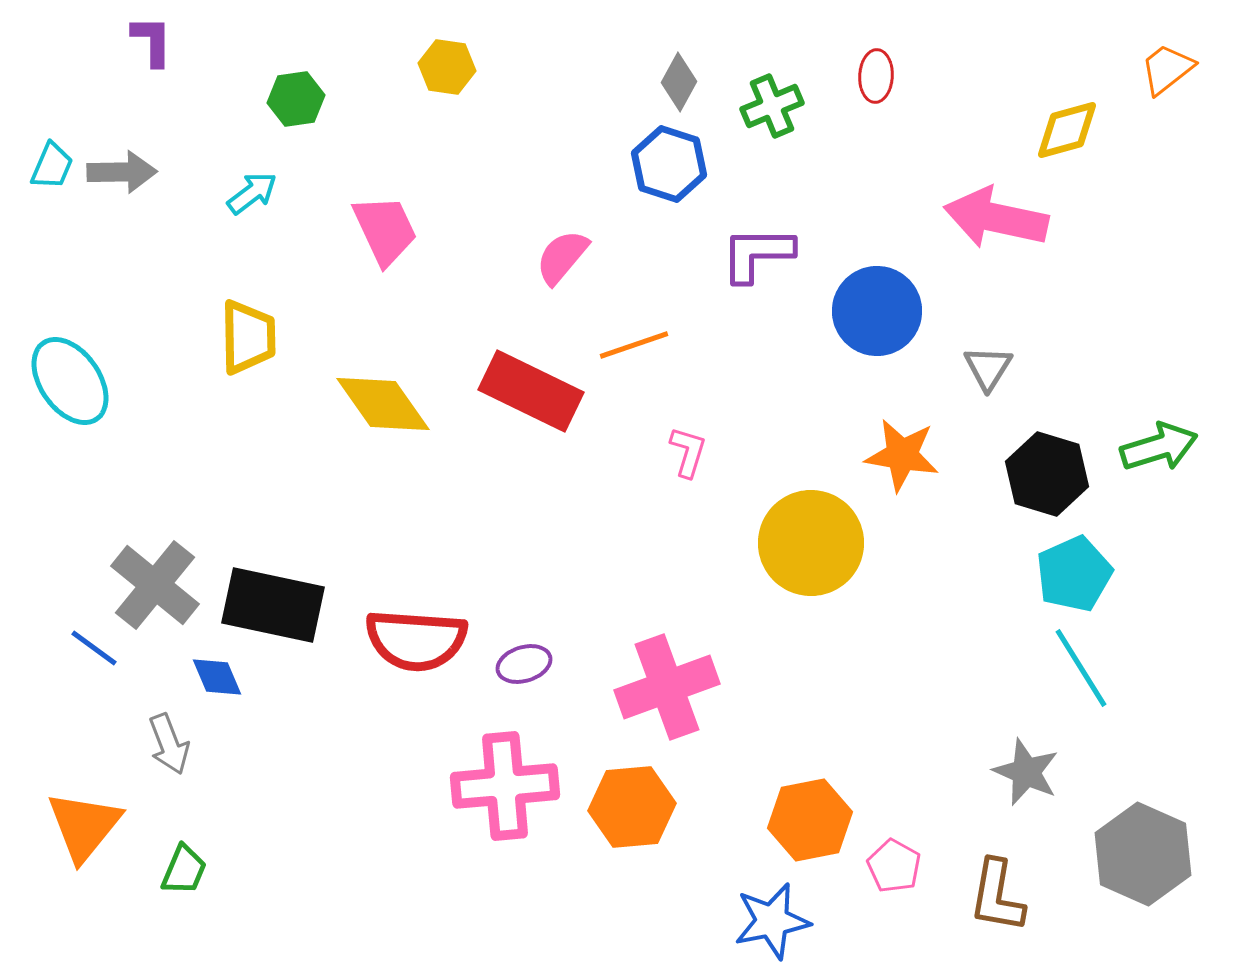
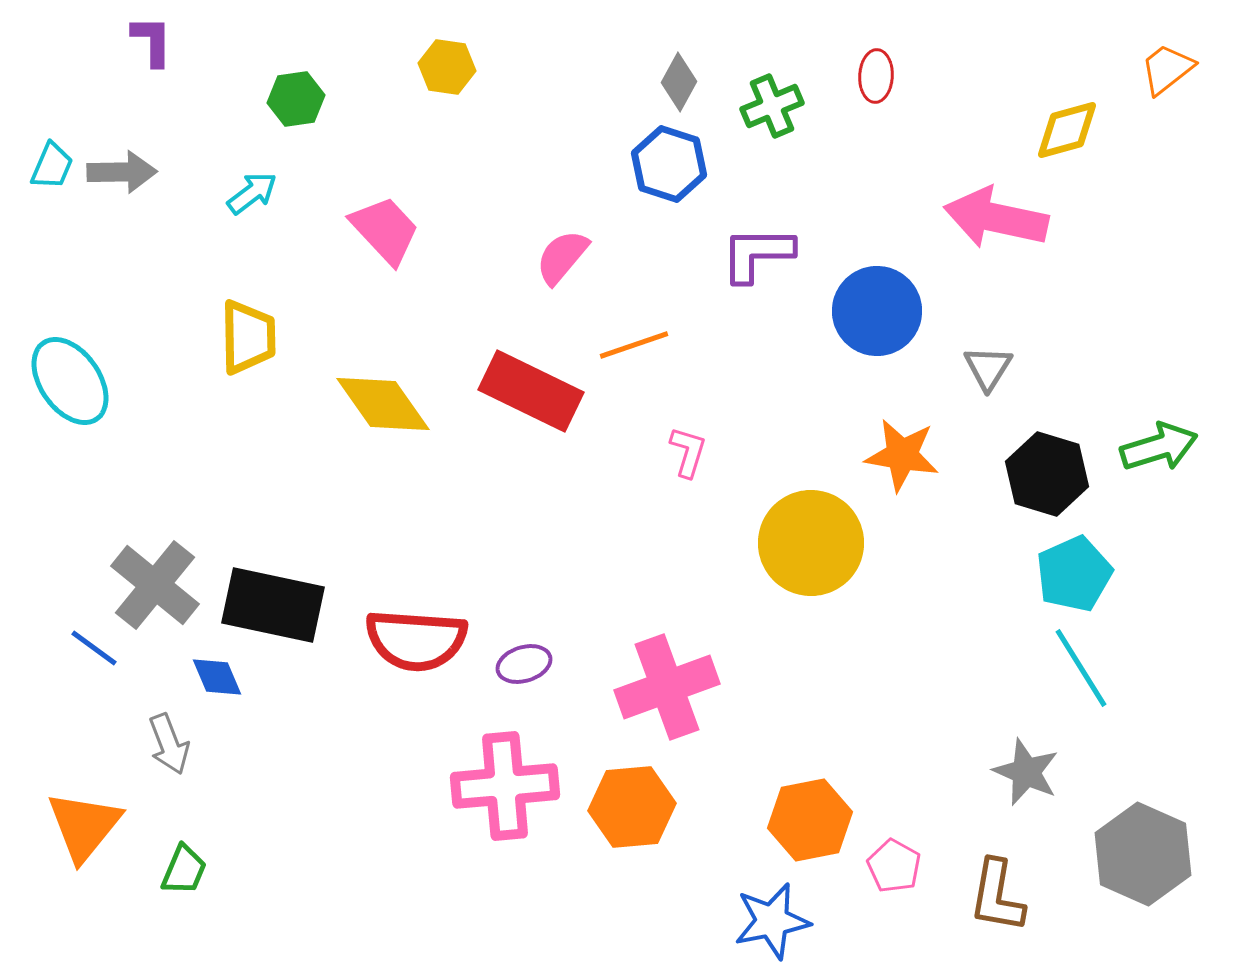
pink trapezoid at (385, 230): rotated 18 degrees counterclockwise
